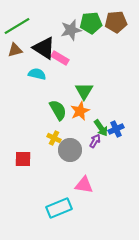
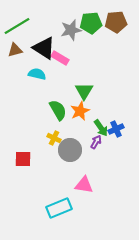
purple arrow: moved 1 px right, 1 px down
